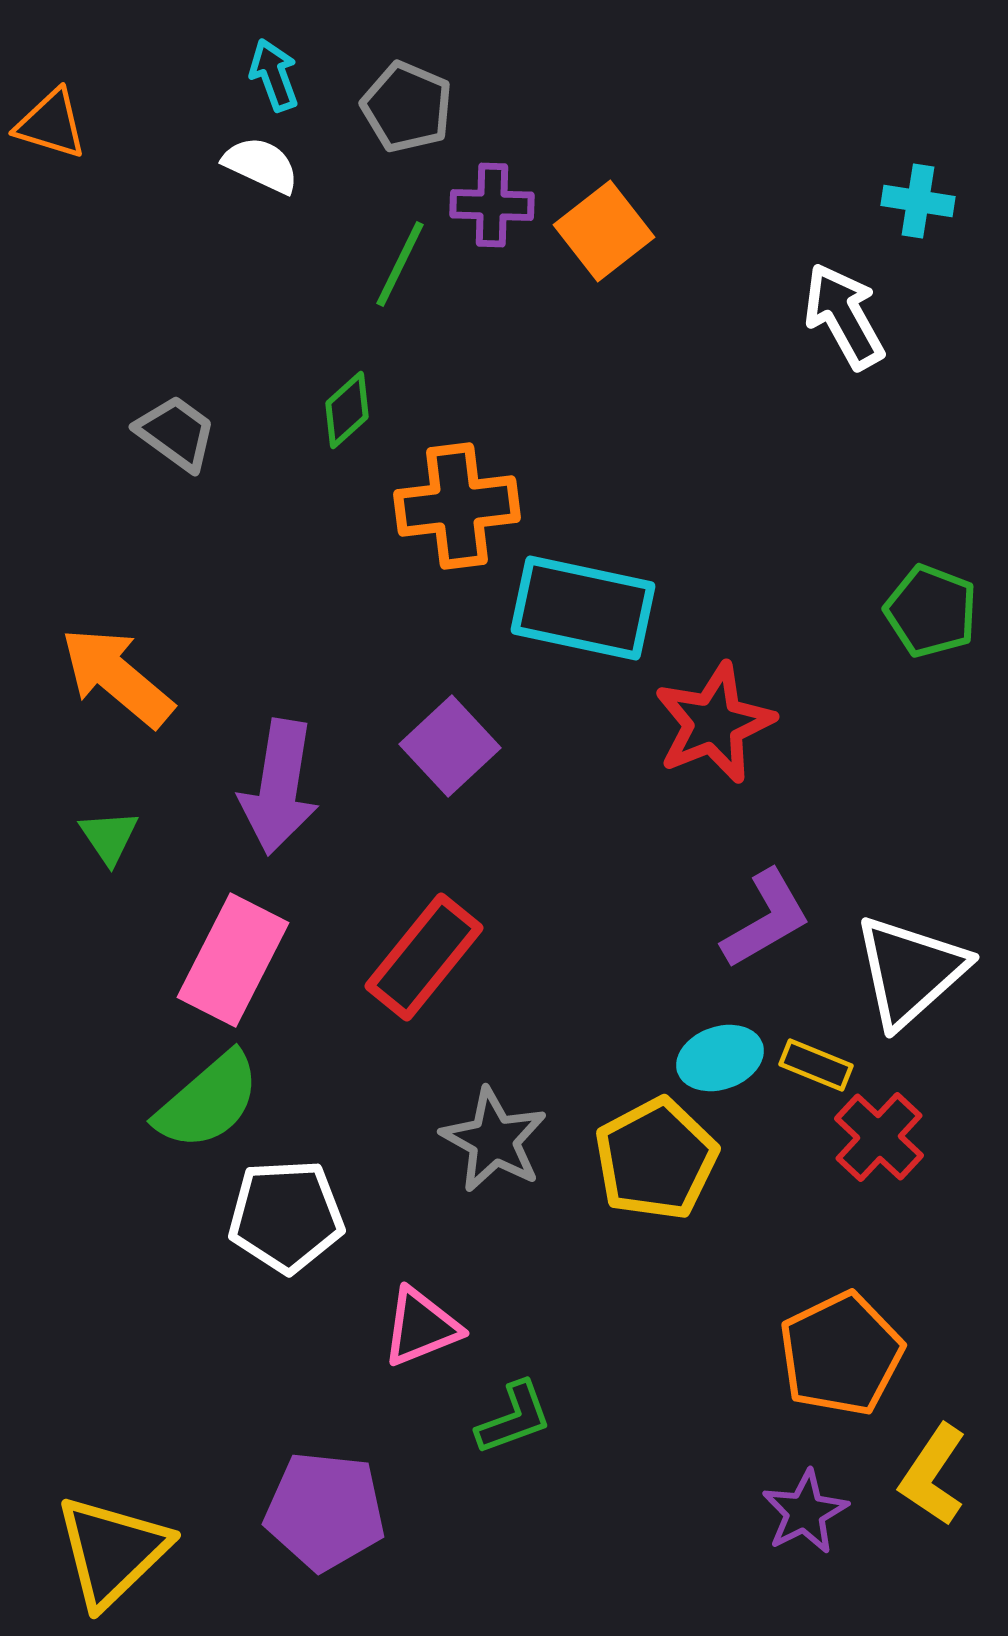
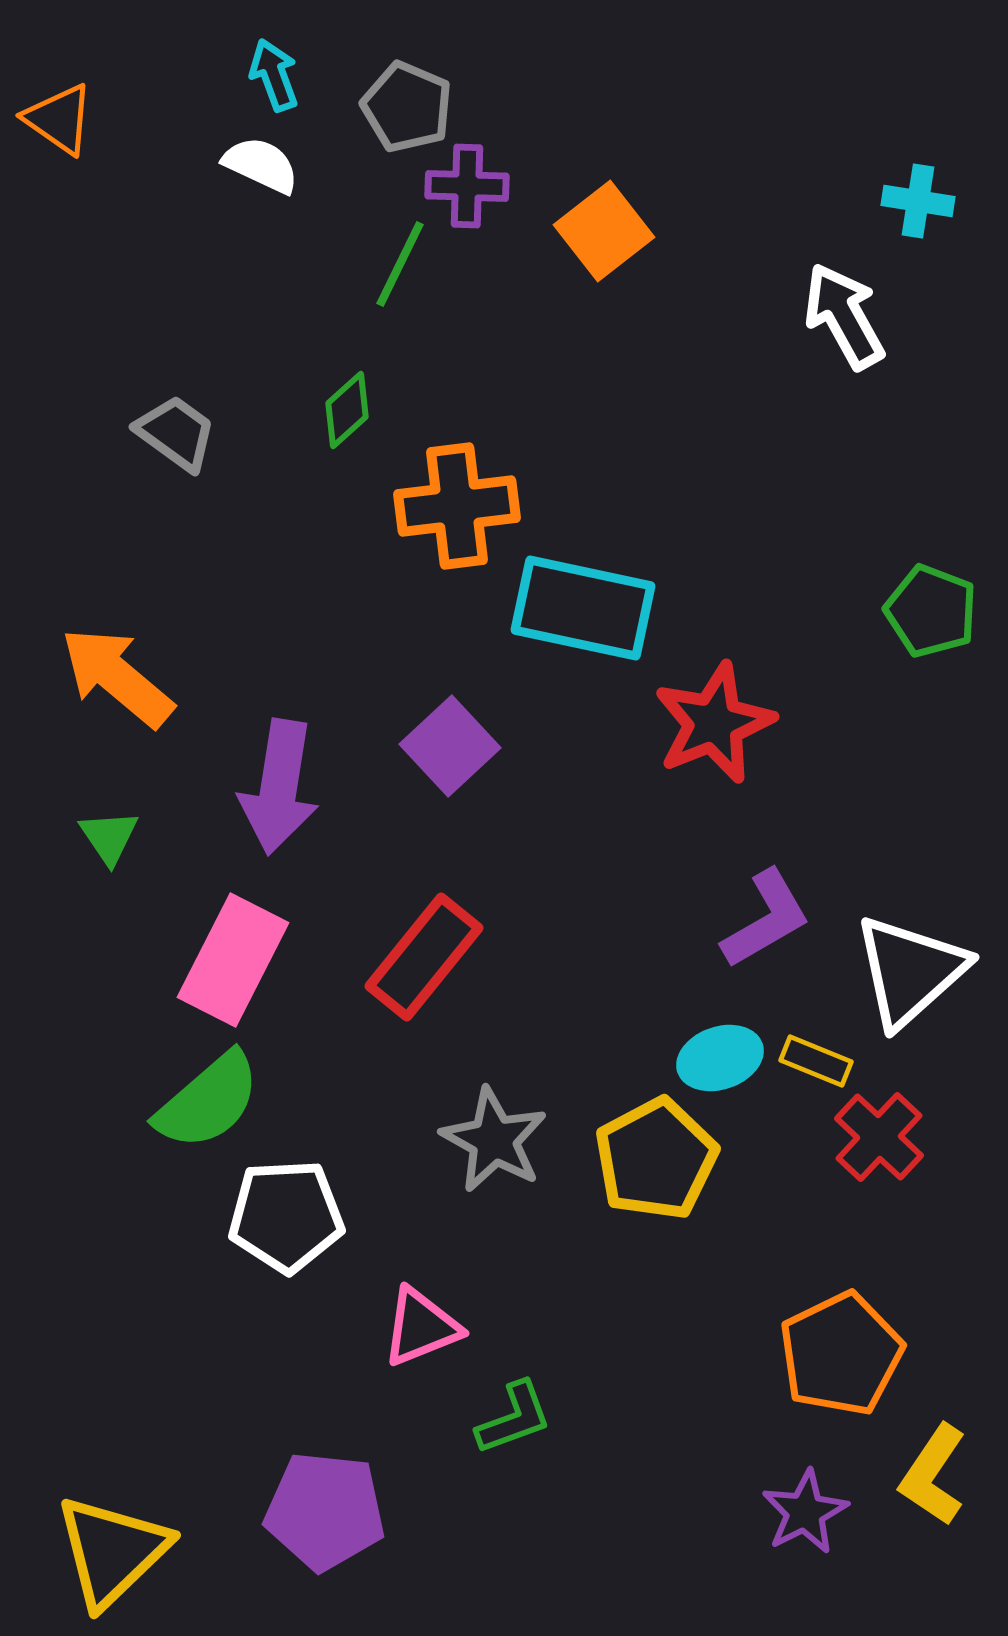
orange triangle: moved 8 px right, 5 px up; rotated 18 degrees clockwise
purple cross: moved 25 px left, 19 px up
yellow rectangle: moved 4 px up
